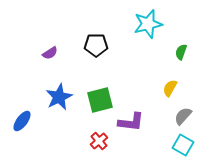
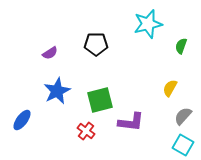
black pentagon: moved 1 px up
green semicircle: moved 6 px up
blue star: moved 2 px left, 6 px up
blue ellipse: moved 1 px up
red cross: moved 13 px left, 10 px up; rotated 12 degrees counterclockwise
